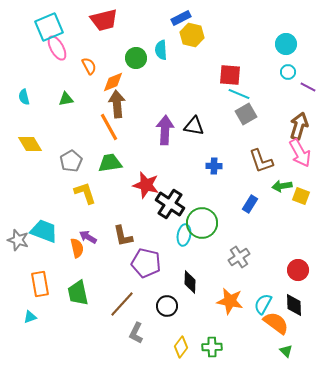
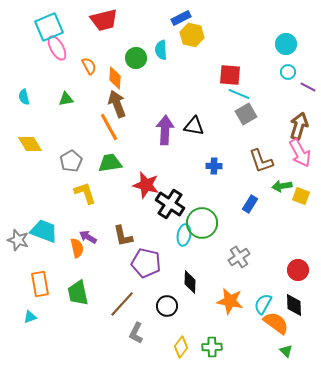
orange diamond at (113, 82): moved 2 px right, 4 px up; rotated 65 degrees counterclockwise
brown arrow at (117, 104): rotated 16 degrees counterclockwise
